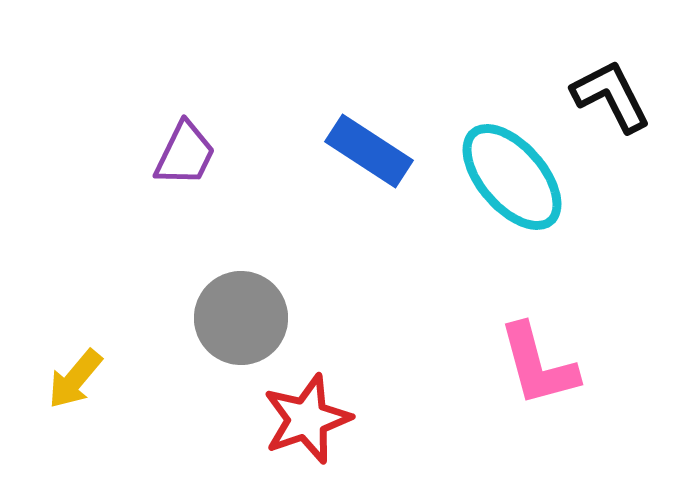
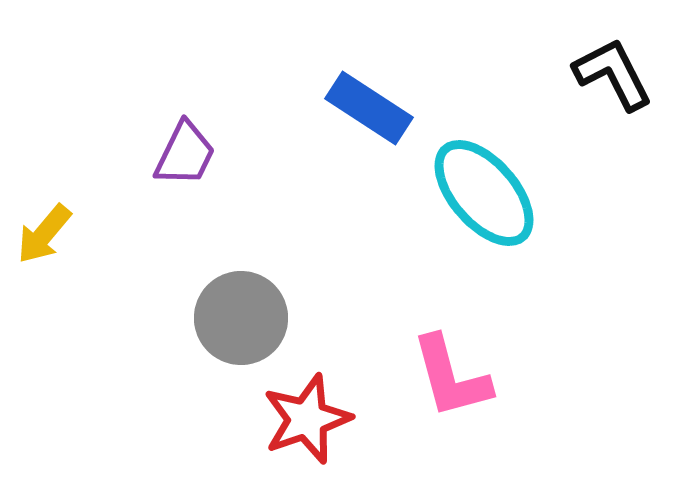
black L-shape: moved 2 px right, 22 px up
blue rectangle: moved 43 px up
cyan ellipse: moved 28 px left, 16 px down
pink L-shape: moved 87 px left, 12 px down
yellow arrow: moved 31 px left, 145 px up
